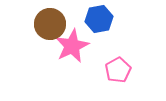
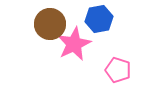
pink star: moved 2 px right, 2 px up
pink pentagon: rotated 25 degrees counterclockwise
